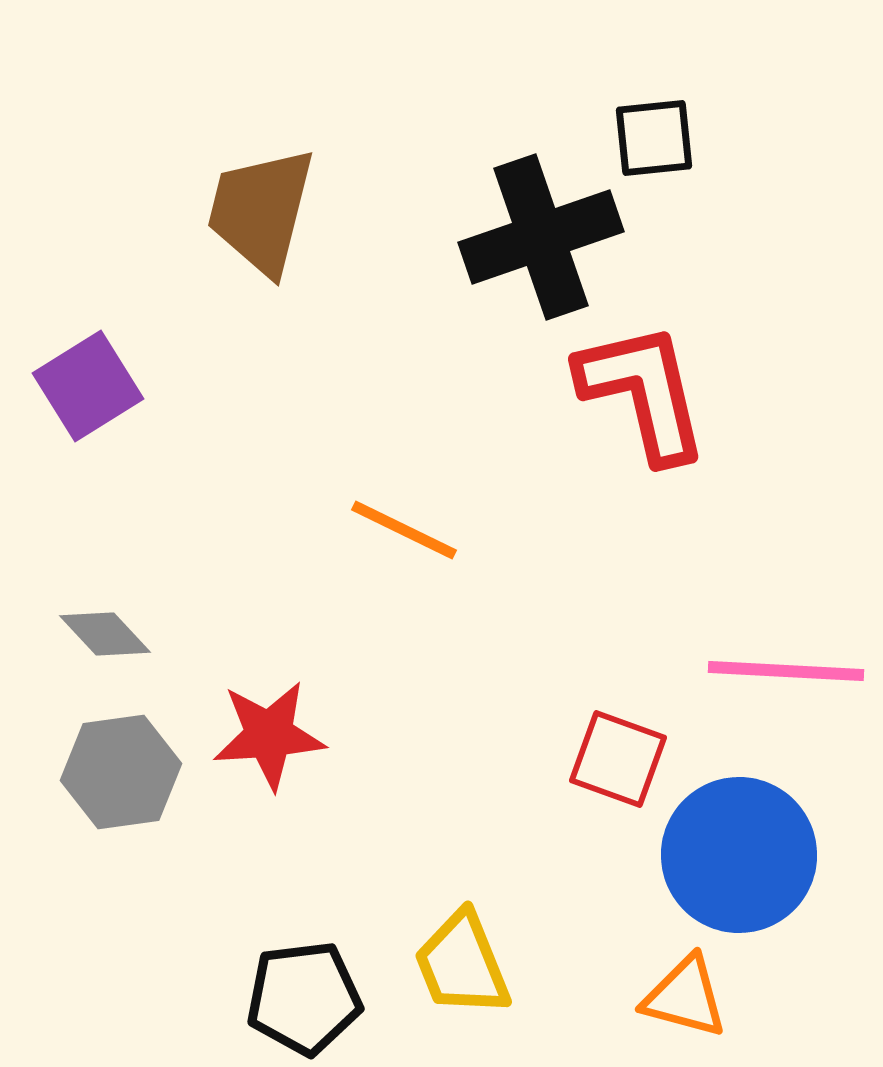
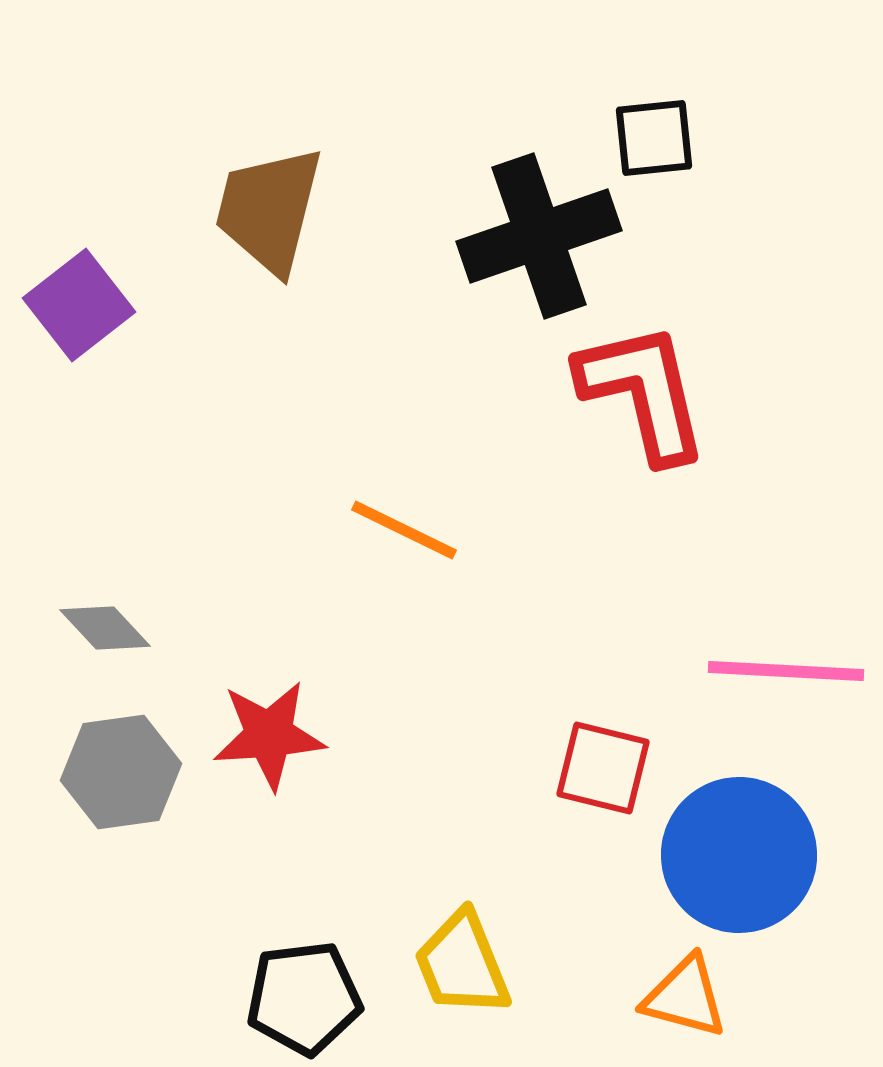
brown trapezoid: moved 8 px right, 1 px up
black cross: moved 2 px left, 1 px up
purple square: moved 9 px left, 81 px up; rotated 6 degrees counterclockwise
gray diamond: moved 6 px up
red square: moved 15 px left, 9 px down; rotated 6 degrees counterclockwise
